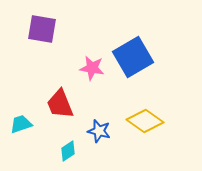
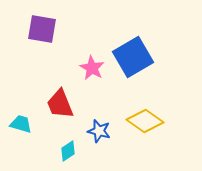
pink star: rotated 20 degrees clockwise
cyan trapezoid: rotated 35 degrees clockwise
